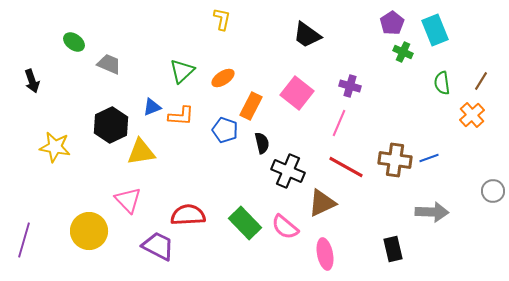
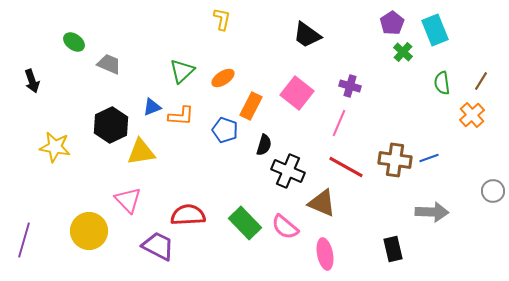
green cross: rotated 18 degrees clockwise
black semicircle: moved 2 px right, 2 px down; rotated 30 degrees clockwise
brown triangle: rotated 48 degrees clockwise
